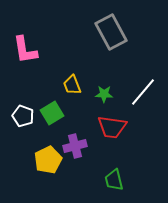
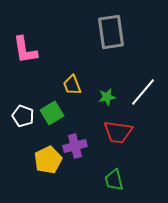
gray rectangle: rotated 20 degrees clockwise
green star: moved 3 px right, 3 px down; rotated 12 degrees counterclockwise
red trapezoid: moved 6 px right, 5 px down
